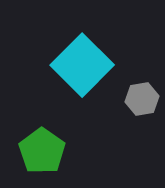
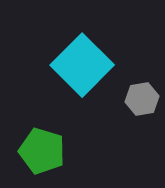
green pentagon: rotated 18 degrees counterclockwise
